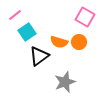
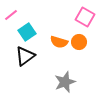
pink line: moved 4 px left
black triangle: moved 14 px left
